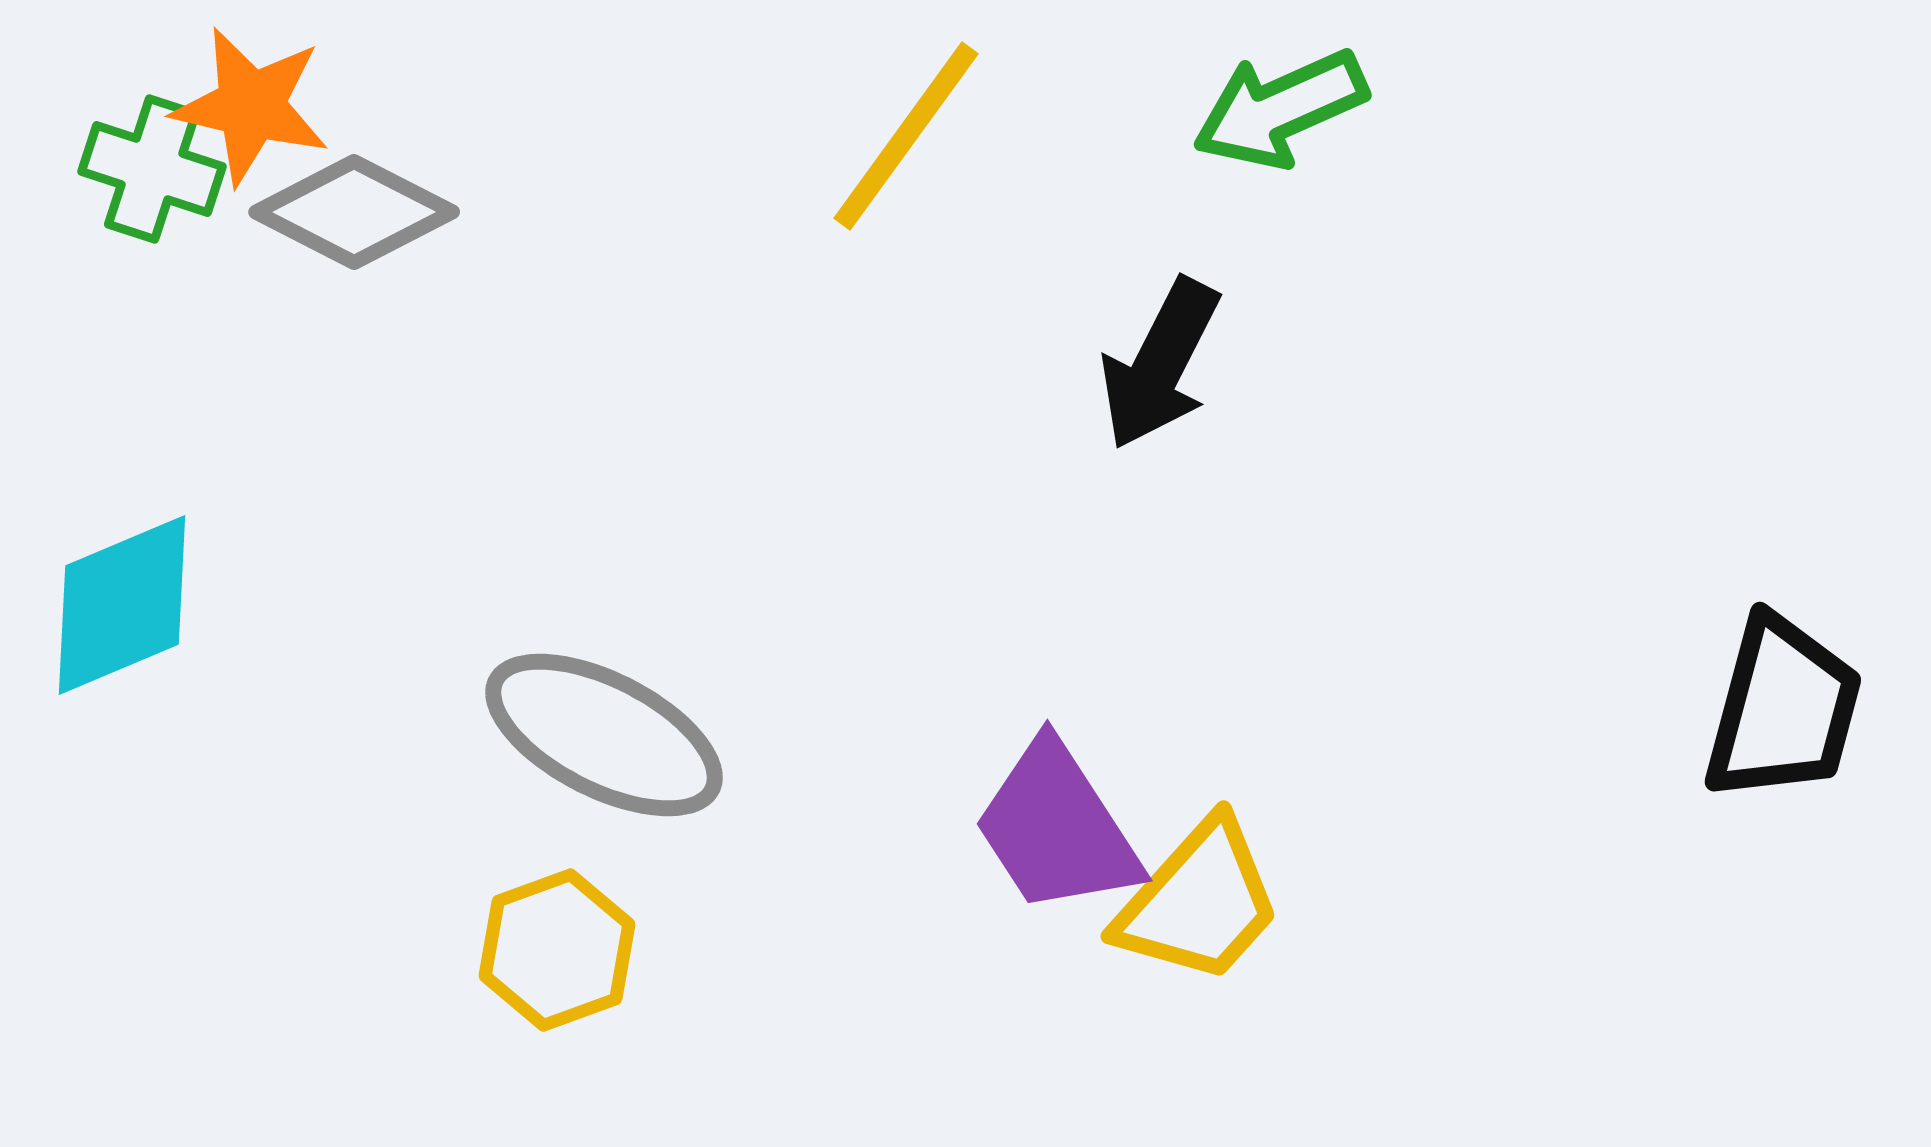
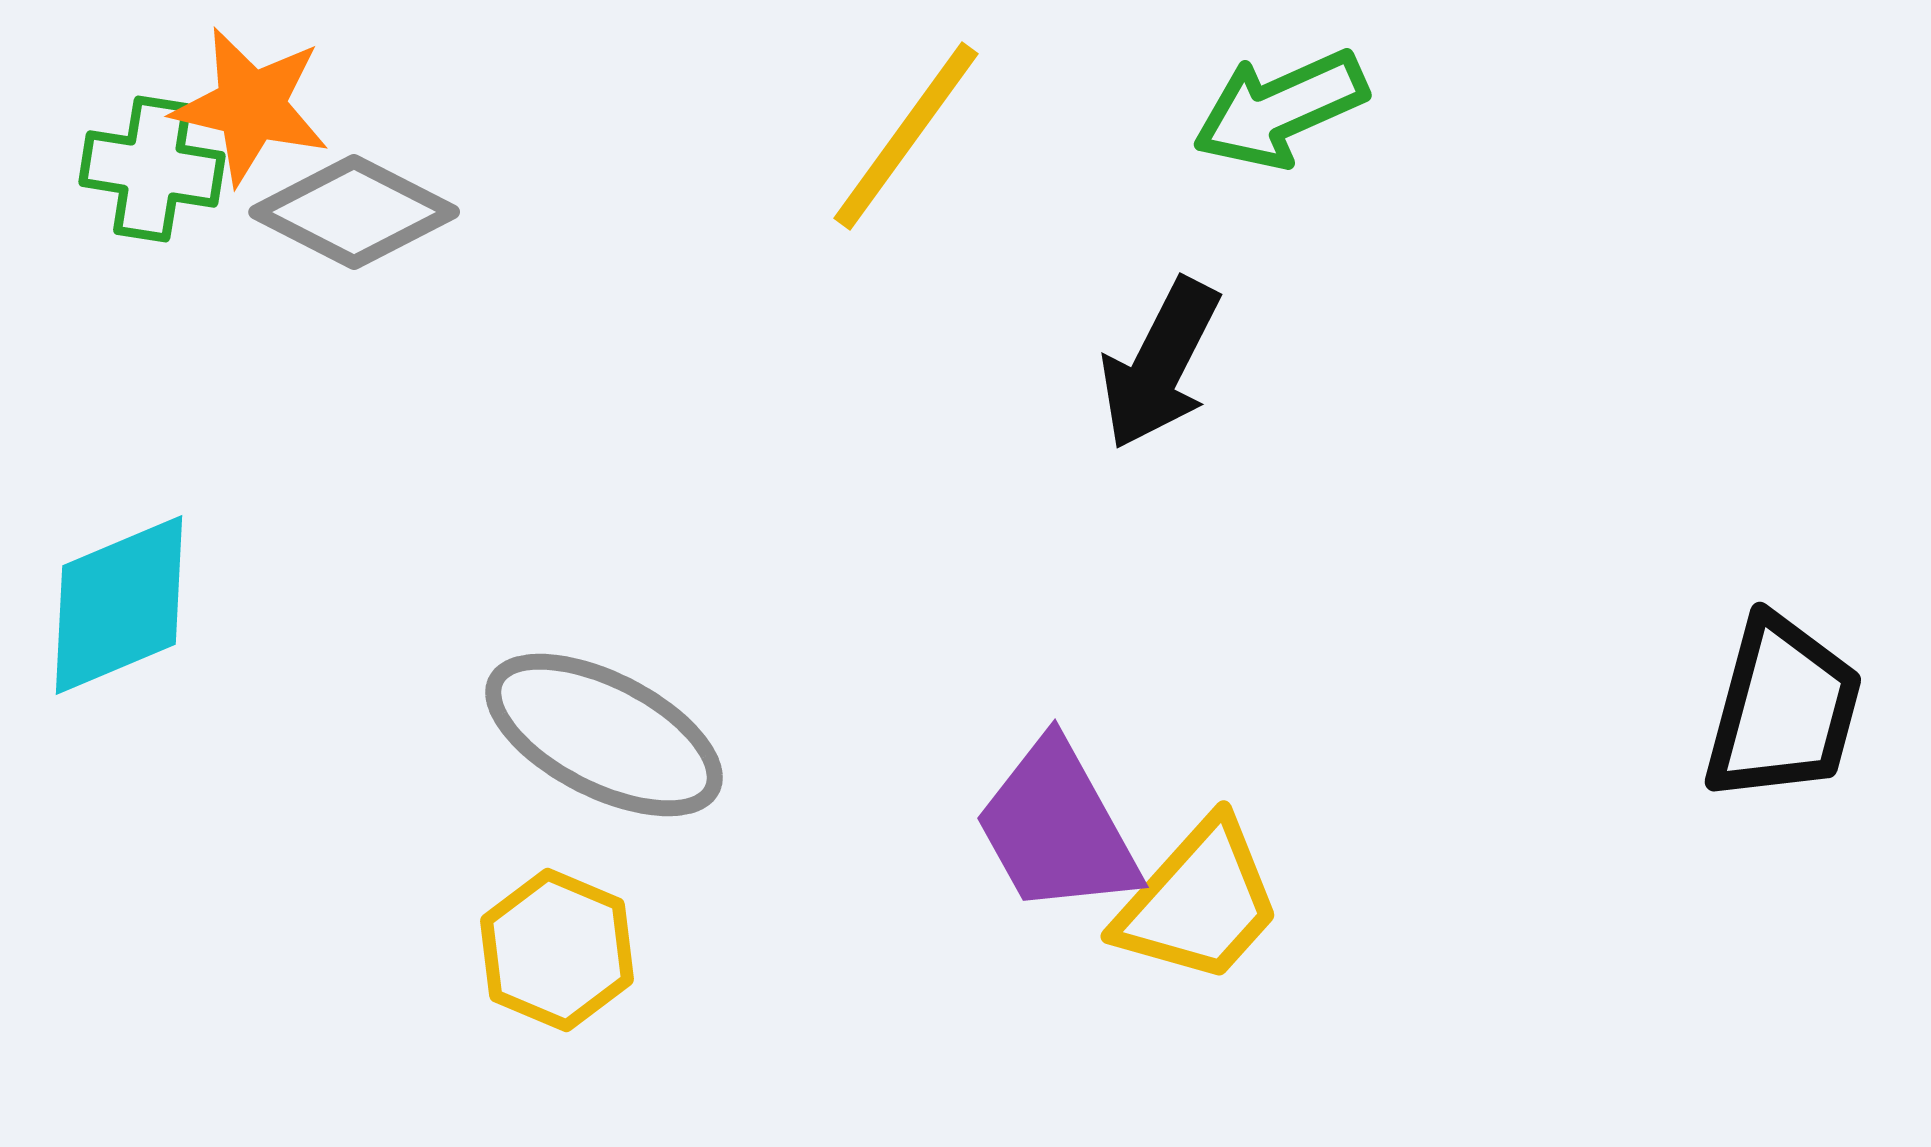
green cross: rotated 9 degrees counterclockwise
cyan diamond: moved 3 px left
purple trapezoid: rotated 4 degrees clockwise
yellow hexagon: rotated 17 degrees counterclockwise
